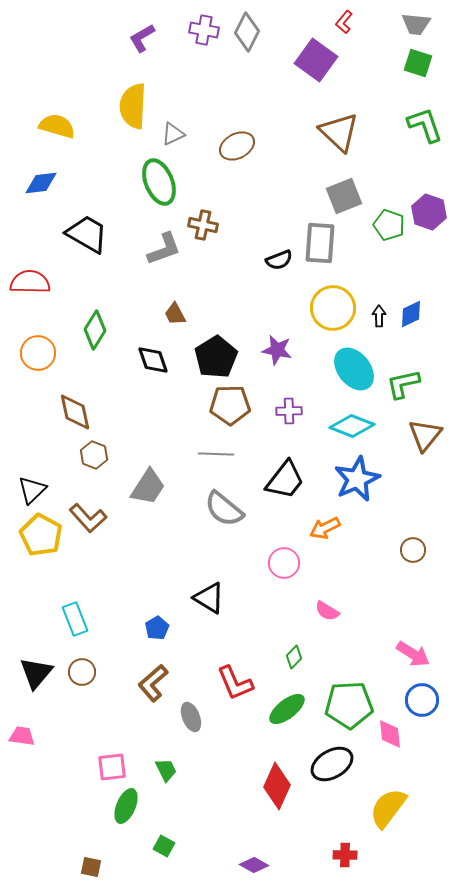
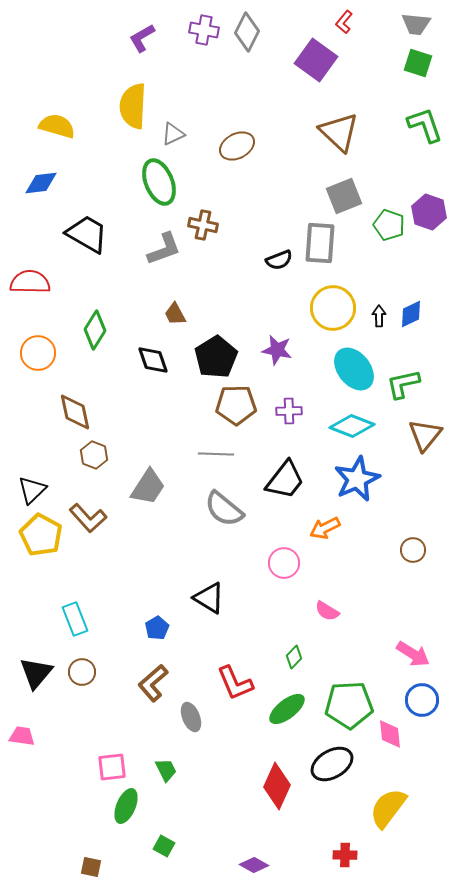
brown pentagon at (230, 405): moved 6 px right
